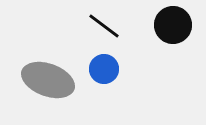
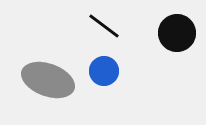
black circle: moved 4 px right, 8 px down
blue circle: moved 2 px down
